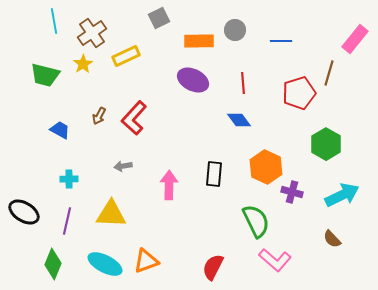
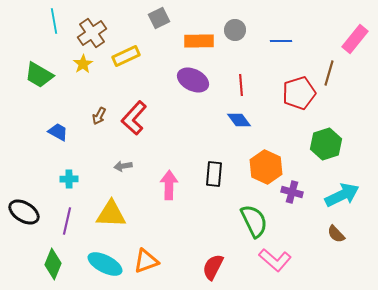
green trapezoid: moved 6 px left; rotated 16 degrees clockwise
red line: moved 2 px left, 2 px down
blue trapezoid: moved 2 px left, 2 px down
green hexagon: rotated 12 degrees clockwise
green semicircle: moved 2 px left
brown semicircle: moved 4 px right, 5 px up
